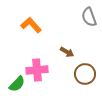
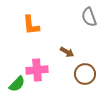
orange L-shape: rotated 145 degrees counterclockwise
